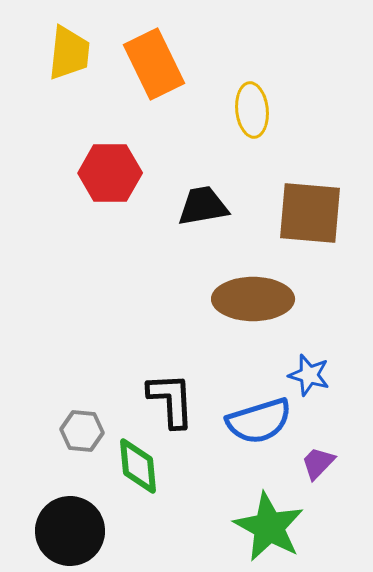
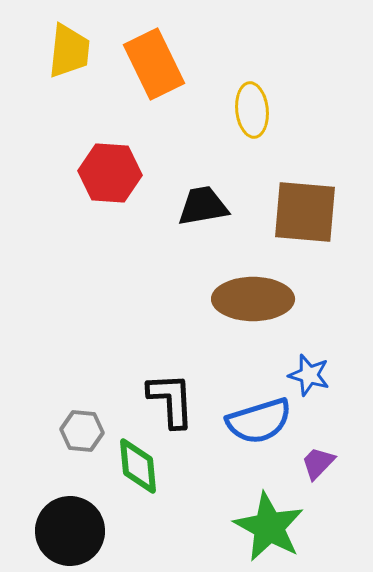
yellow trapezoid: moved 2 px up
red hexagon: rotated 4 degrees clockwise
brown square: moved 5 px left, 1 px up
